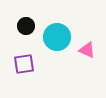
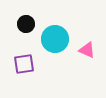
black circle: moved 2 px up
cyan circle: moved 2 px left, 2 px down
